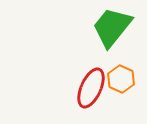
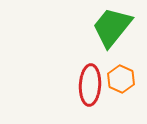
red ellipse: moved 1 px left, 3 px up; rotated 21 degrees counterclockwise
